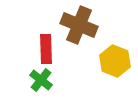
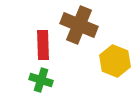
red rectangle: moved 3 px left, 4 px up
green cross: rotated 20 degrees counterclockwise
